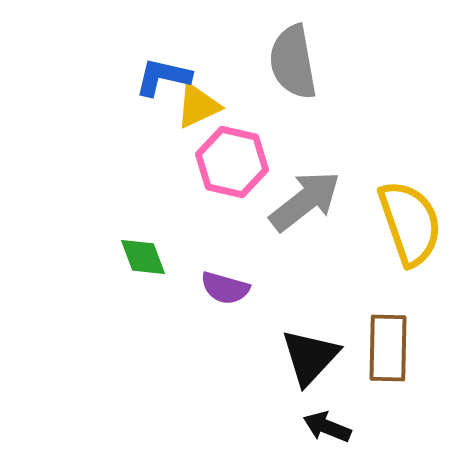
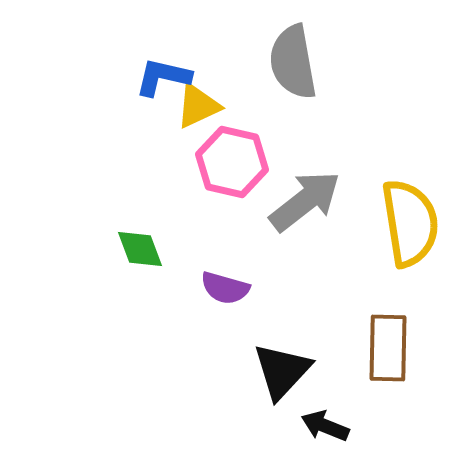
yellow semicircle: rotated 10 degrees clockwise
green diamond: moved 3 px left, 8 px up
black triangle: moved 28 px left, 14 px down
black arrow: moved 2 px left, 1 px up
